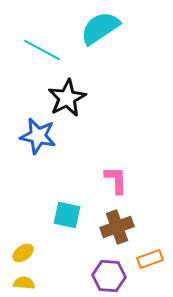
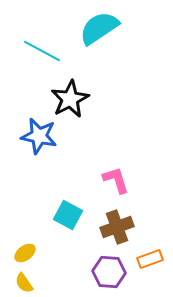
cyan semicircle: moved 1 px left
cyan line: moved 1 px down
black star: moved 3 px right, 1 px down
blue star: moved 1 px right
pink L-shape: rotated 16 degrees counterclockwise
cyan square: moved 1 px right; rotated 16 degrees clockwise
yellow ellipse: moved 2 px right
purple hexagon: moved 4 px up
yellow semicircle: rotated 130 degrees counterclockwise
